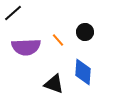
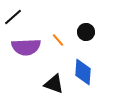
black line: moved 4 px down
black circle: moved 1 px right
